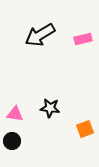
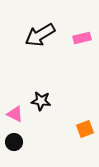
pink rectangle: moved 1 px left, 1 px up
black star: moved 9 px left, 7 px up
pink triangle: rotated 18 degrees clockwise
black circle: moved 2 px right, 1 px down
